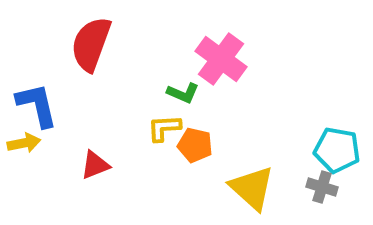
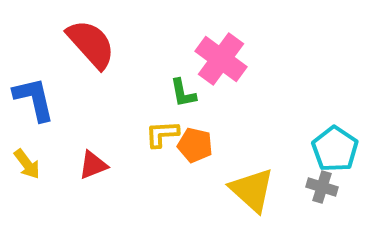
red semicircle: rotated 118 degrees clockwise
green L-shape: rotated 56 degrees clockwise
blue L-shape: moved 3 px left, 6 px up
yellow L-shape: moved 2 px left, 6 px down
yellow arrow: moved 3 px right, 21 px down; rotated 64 degrees clockwise
cyan pentagon: moved 2 px left, 1 px up; rotated 24 degrees clockwise
red triangle: moved 2 px left
yellow triangle: moved 2 px down
